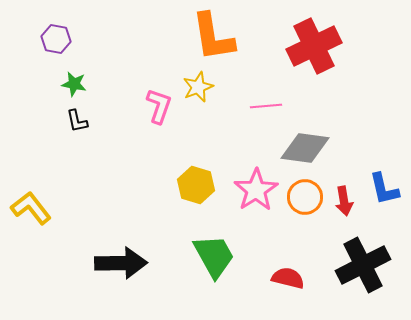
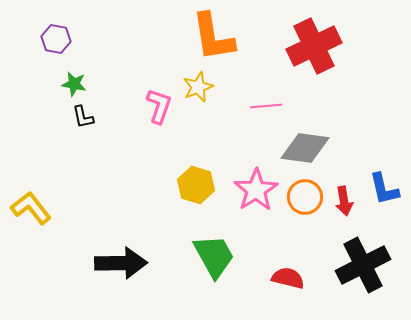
black L-shape: moved 6 px right, 4 px up
